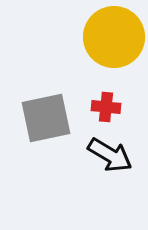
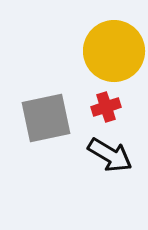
yellow circle: moved 14 px down
red cross: rotated 24 degrees counterclockwise
